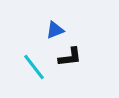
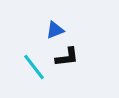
black L-shape: moved 3 px left
